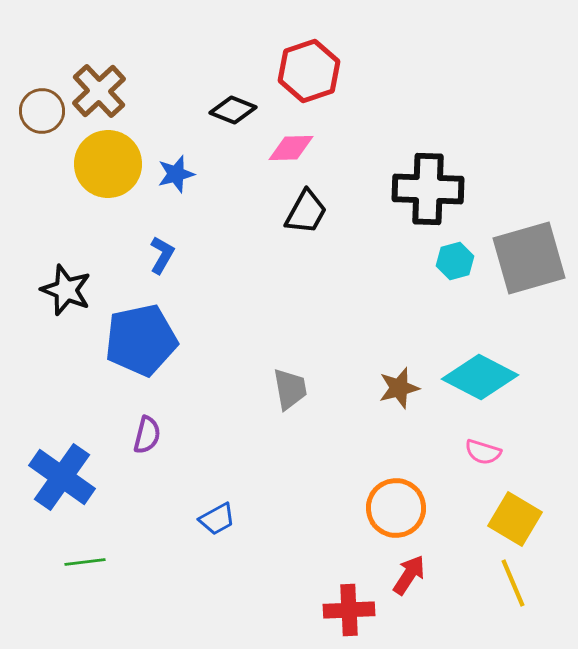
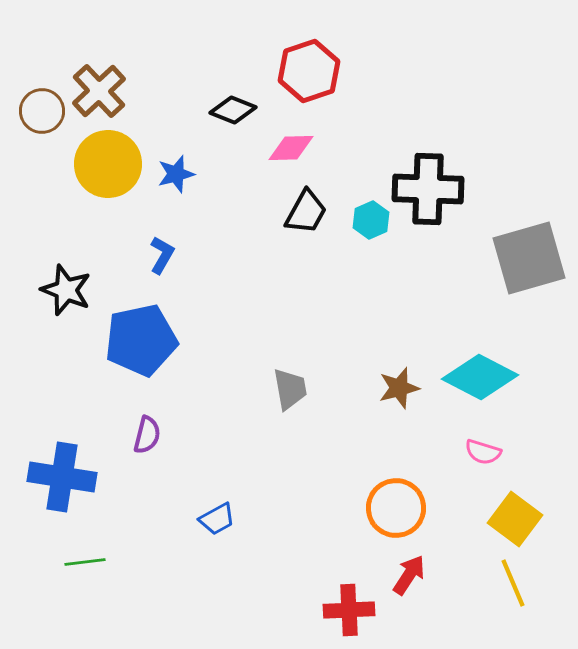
cyan hexagon: moved 84 px left, 41 px up; rotated 9 degrees counterclockwise
blue cross: rotated 26 degrees counterclockwise
yellow square: rotated 6 degrees clockwise
